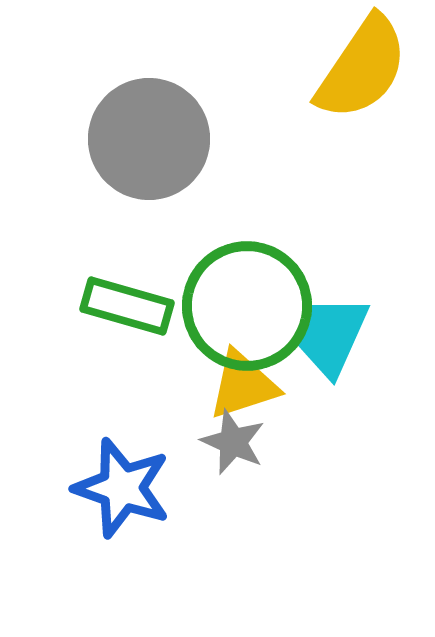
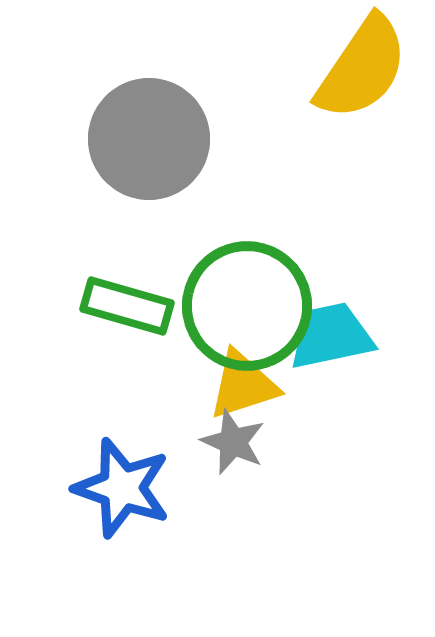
cyan trapezoid: rotated 54 degrees clockwise
